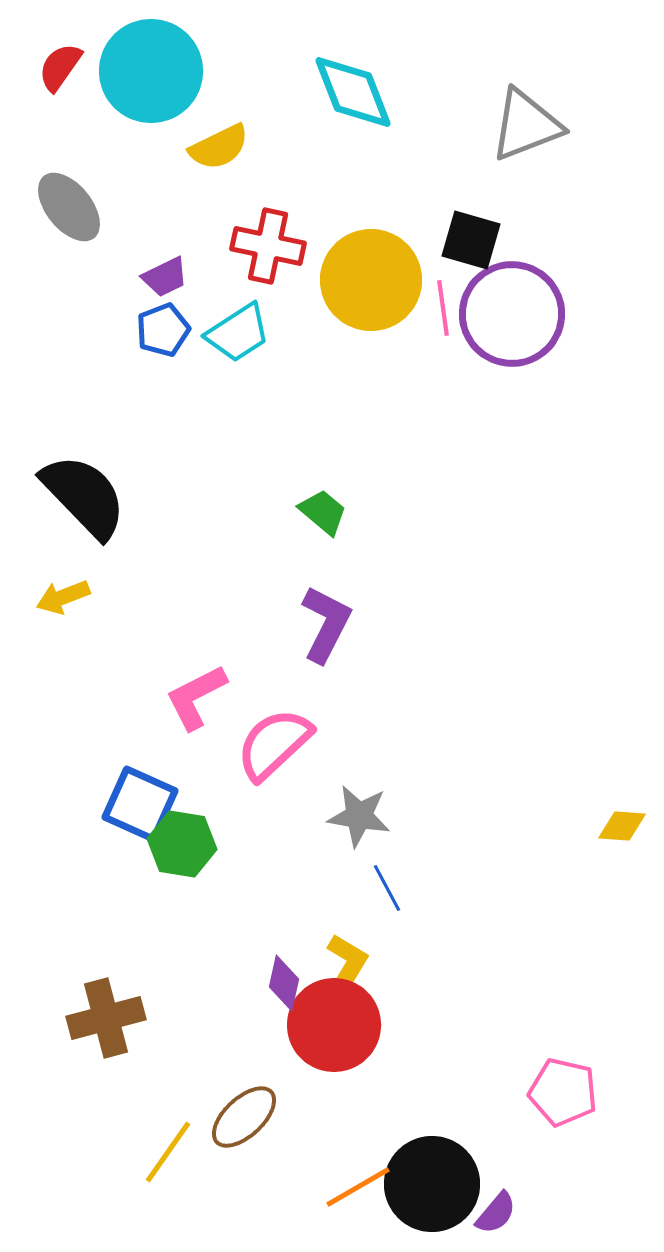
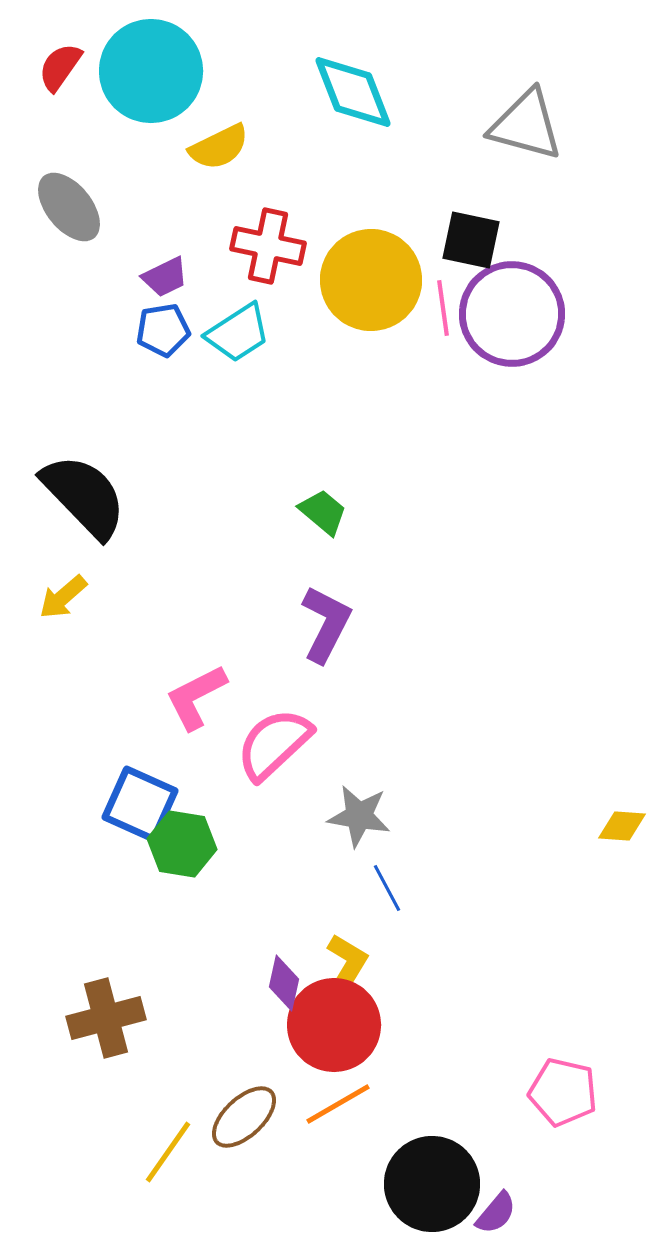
gray triangle: rotated 36 degrees clockwise
black square: rotated 4 degrees counterclockwise
blue pentagon: rotated 12 degrees clockwise
yellow arrow: rotated 20 degrees counterclockwise
orange line: moved 20 px left, 83 px up
